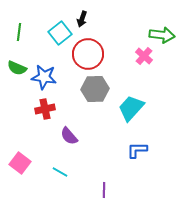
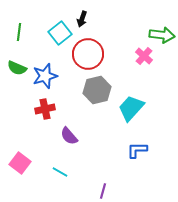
blue star: moved 1 px right, 1 px up; rotated 25 degrees counterclockwise
gray hexagon: moved 2 px right, 1 px down; rotated 12 degrees counterclockwise
purple line: moved 1 px left, 1 px down; rotated 14 degrees clockwise
